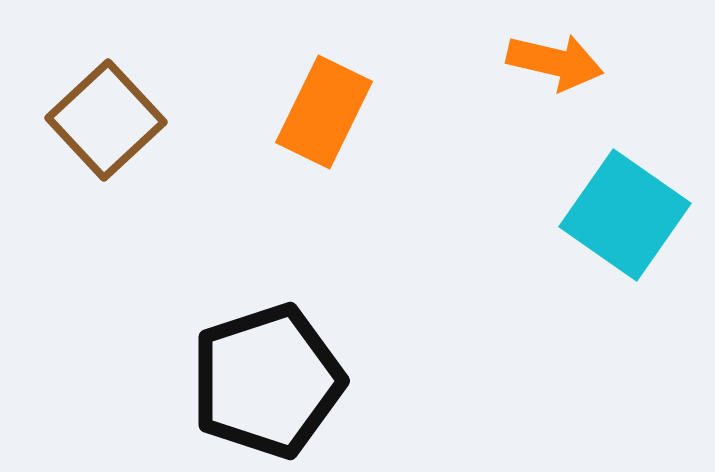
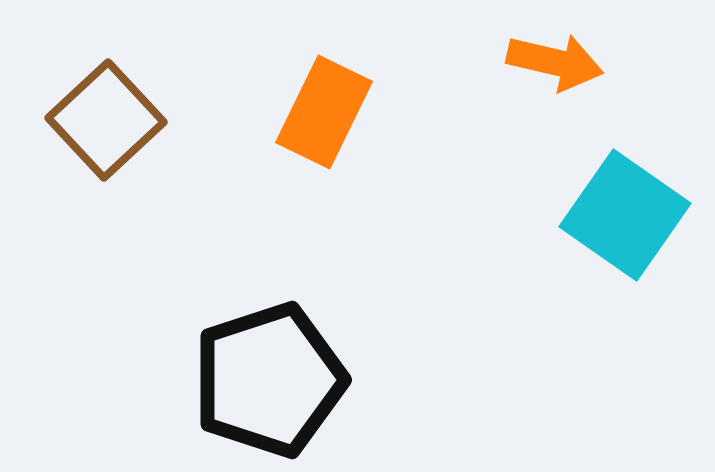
black pentagon: moved 2 px right, 1 px up
